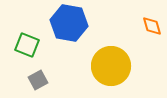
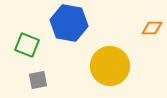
orange diamond: moved 2 px down; rotated 75 degrees counterclockwise
yellow circle: moved 1 px left
gray square: rotated 18 degrees clockwise
